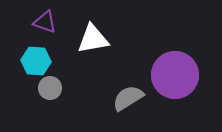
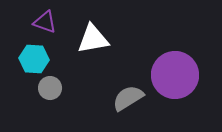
cyan hexagon: moved 2 px left, 2 px up
